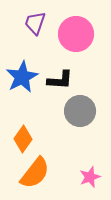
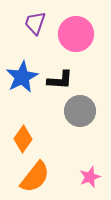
orange semicircle: moved 4 px down
